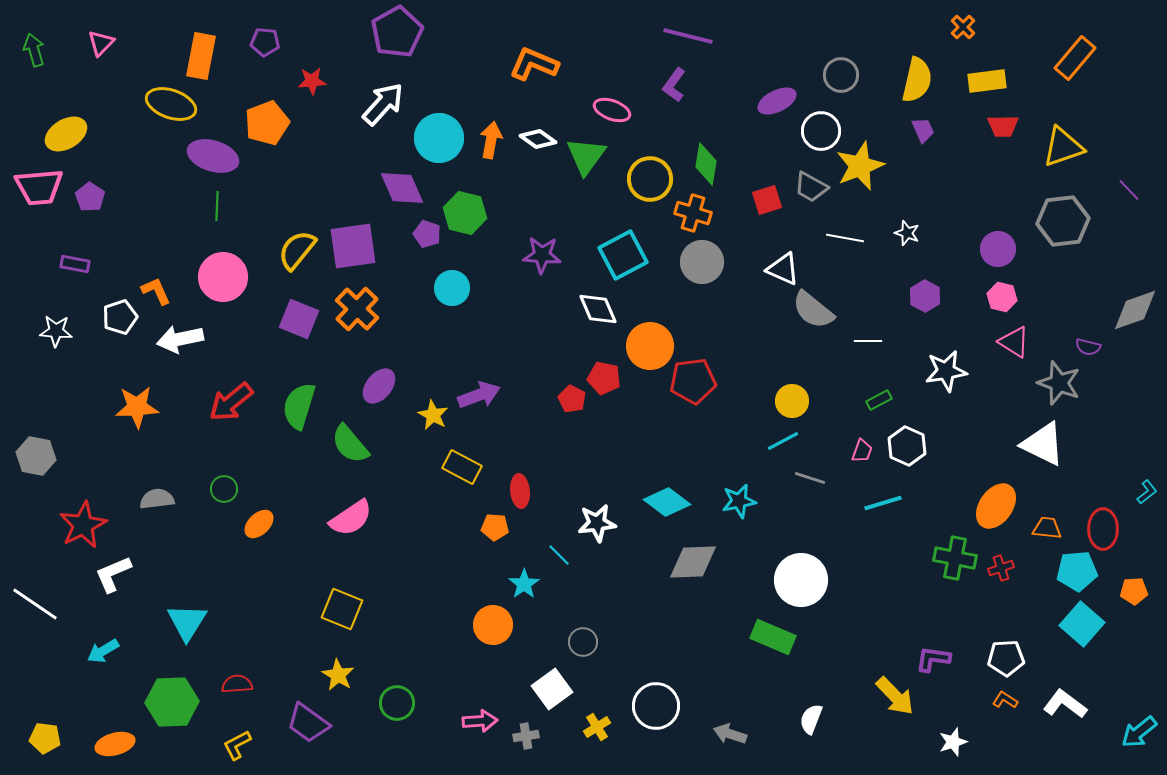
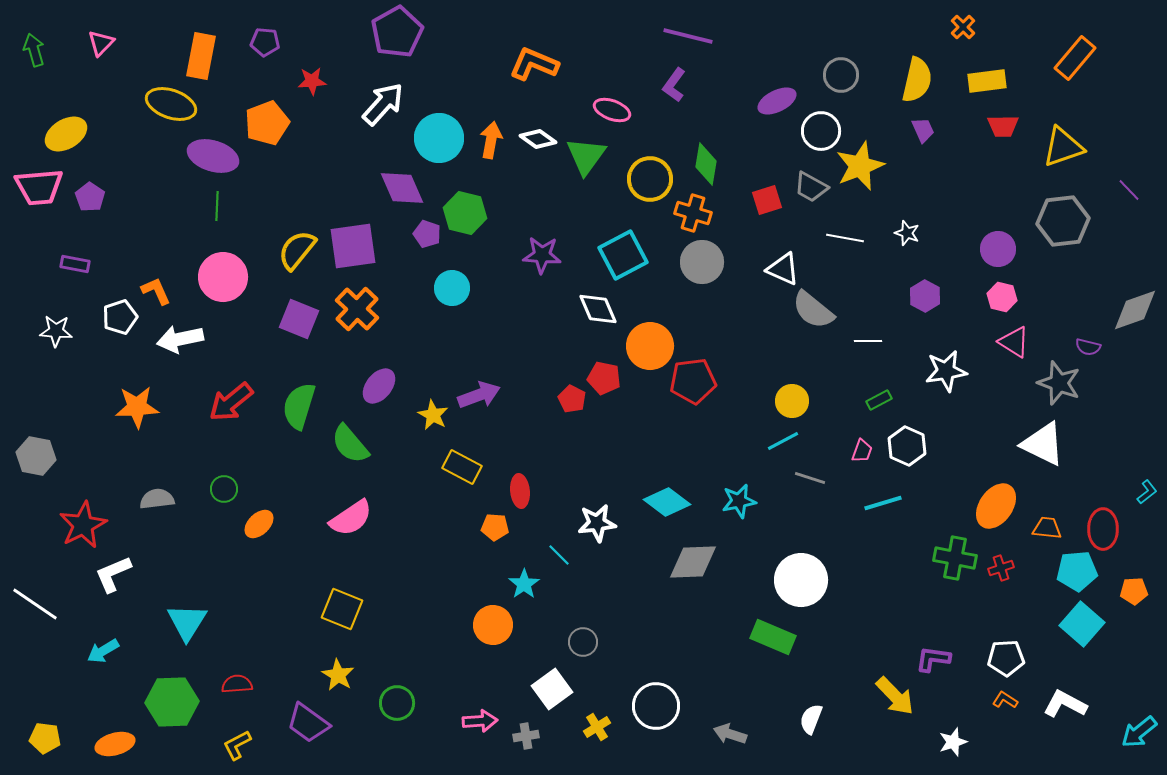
white L-shape at (1065, 704): rotated 9 degrees counterclockwise
